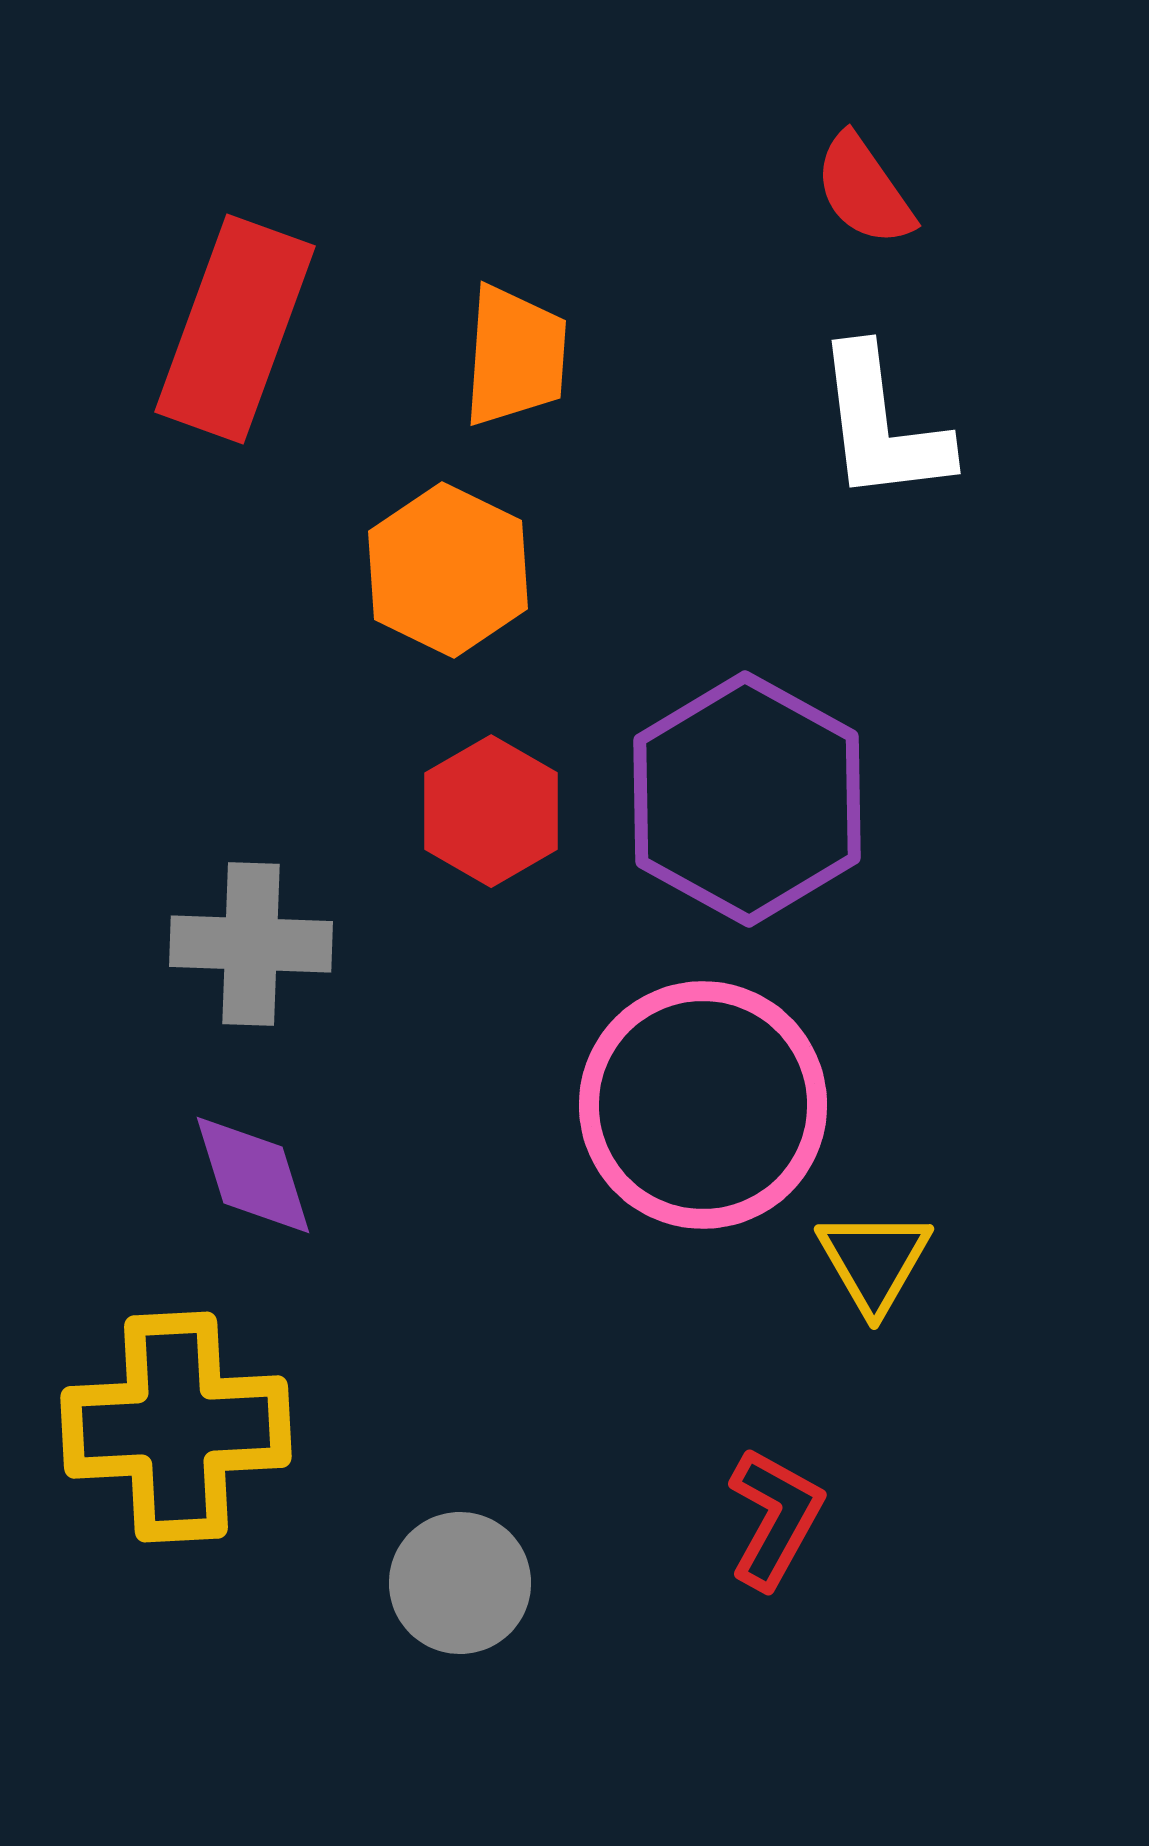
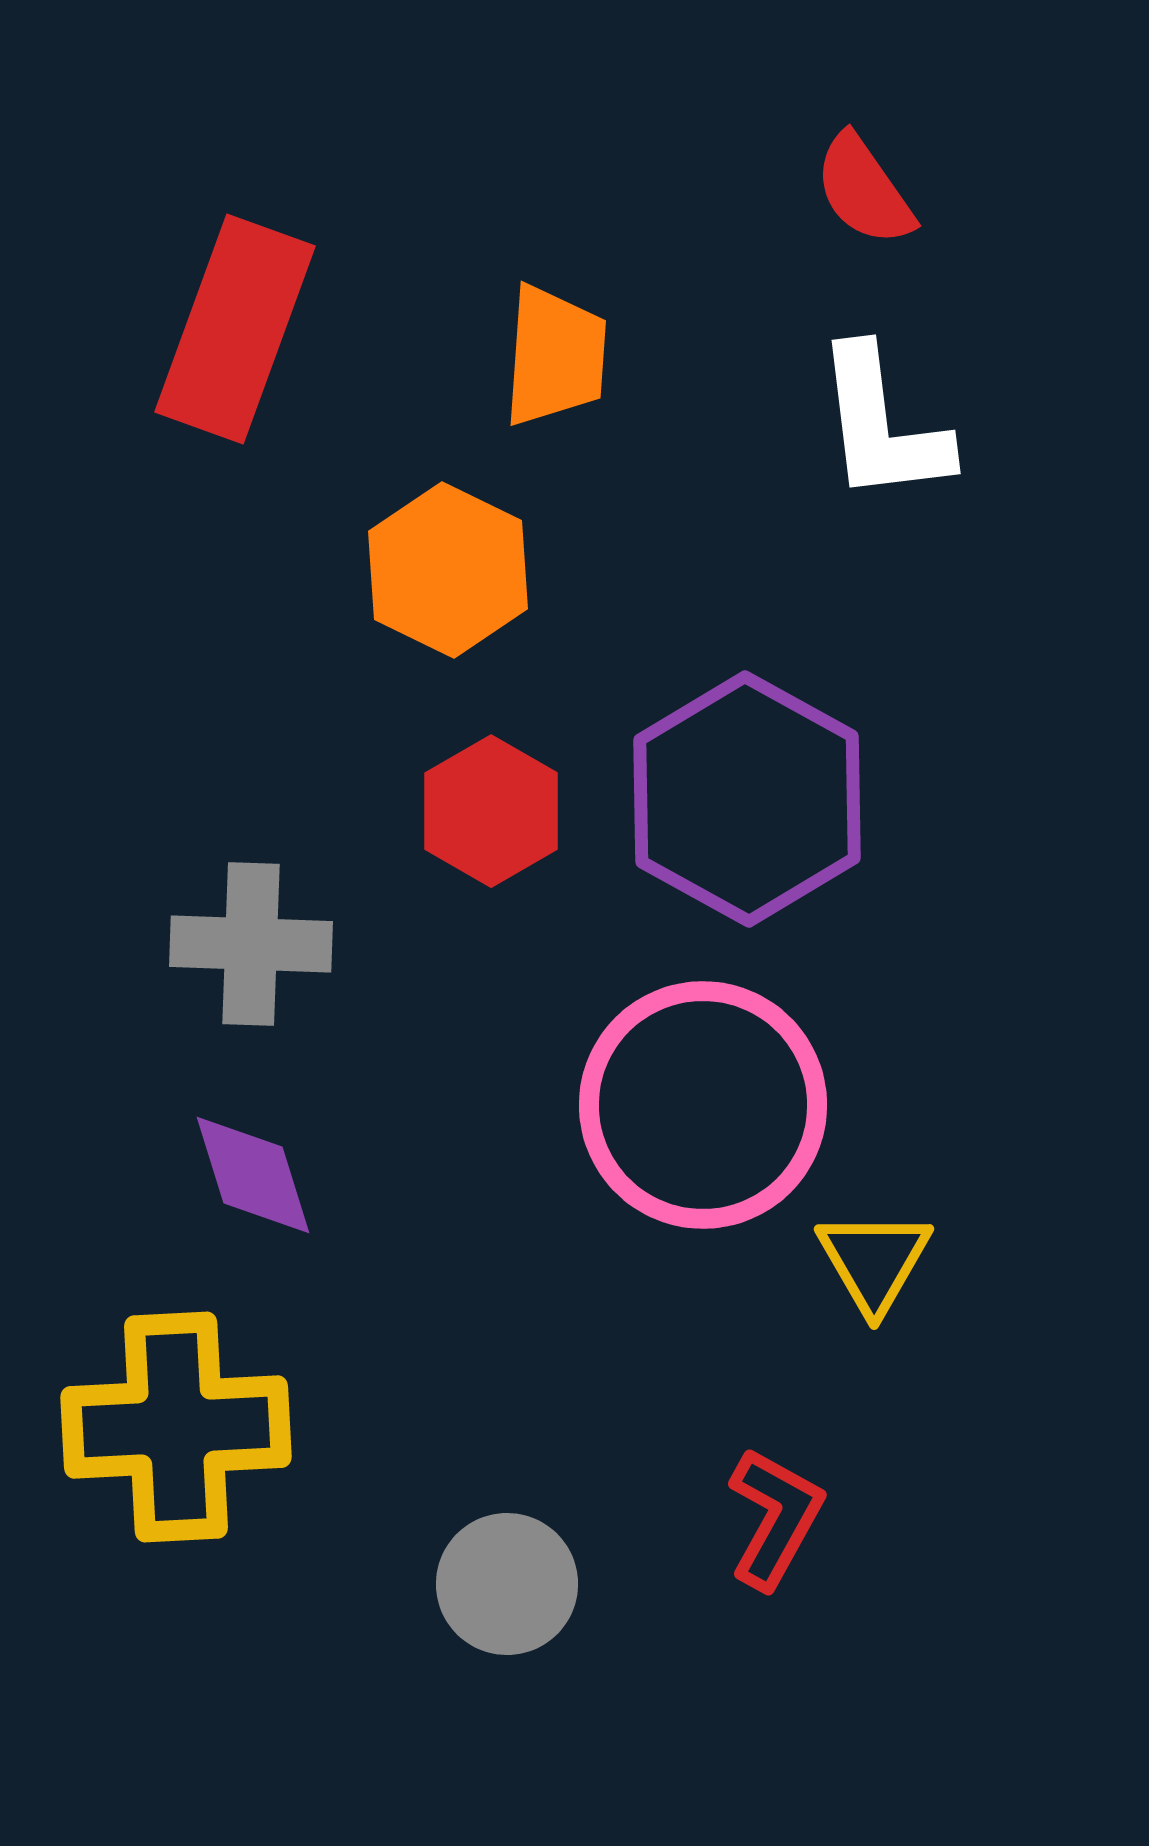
orange trapezoid: moved 40 px right
gray circle: moved 47 px right, 1 px down
